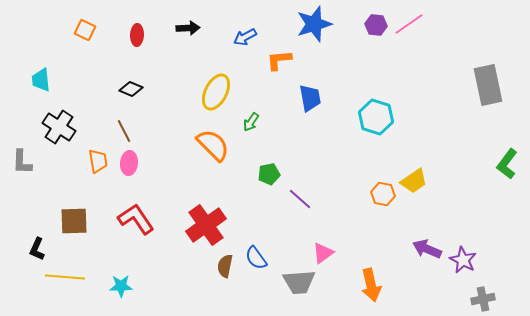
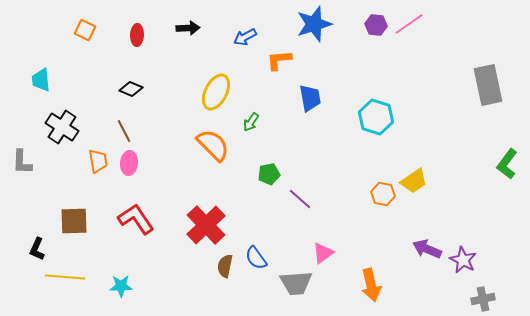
black cross: moved 3 px right
red cross: rotated 9 degrees counterclockwise
gray trapezoid: moved 3 px left, 1 px down
